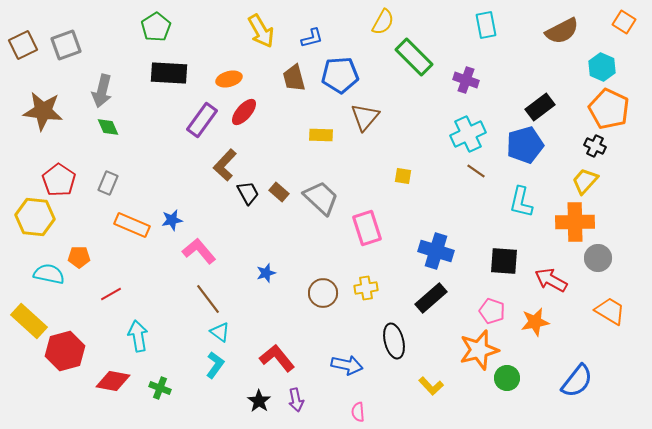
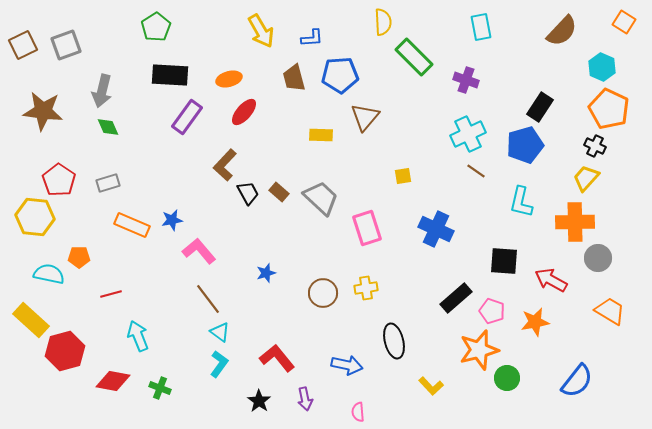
yellow semicircle at (383, 22): rotated 32 degrees counterclockwise
cyan rectangle at (486, 25): moved 5 px left, 2 px down
brown semicircle at (562, 31): rotated 20 degrees counterclockwise
blue L-shape at (312, 38): rotated 10 degrees clockwise
black rectangle at (169, 73): moved 1 px right, 2 px down
black rectangle at (540, 107): rotated 20 degrees counterclockwise
purple rectangle at (202, 120): moved 15 px left, 3 px up
yellow square at (403, 176): rotated 18 degrees counterclockwise
yellow trapezoid at (585, 181): moved 1 px right, 3 px up
gray rectangle at (108, 183): rotated 50 degrees clockwise
blue cross at (436, 251): moved 22 px up; rotated 8 degrees clockwise
red line at (111, 294): rotated 15 degrees clockwise
black rectangle at (431, 298): moved 25 px right
yellow rectangle at (29, 321): moved 2 px right, 1 px up
cyan arrow at (138, 336): rotated 12 degrees counterclockwise
cyan L-shape at (215, 365): moved 4 px right, 1 px up
purple arrow at (296, 400): moved 9 px right, 1 px up
